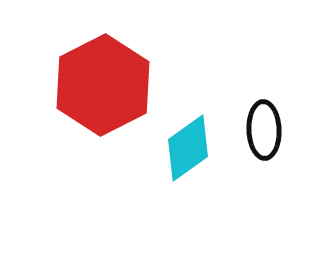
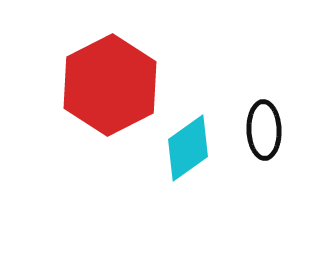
red hexagon: moved 7 px right
